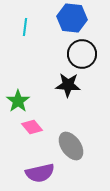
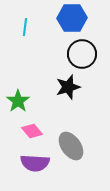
blue hexagon: rotated 8 degrees counterclockwise
black star: moved 2 px down; rotated 20 degrees counterclockwise
pink diamond: moved 4 px down
purple semicircle: moved 5 px left, 10 px up; rotated 16 degrees clockwise
